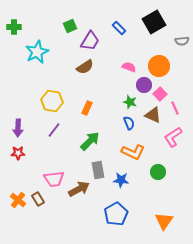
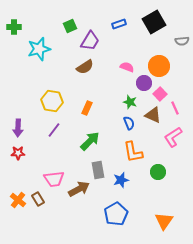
blue rectangle: moved 4 px up; rotated 64 degrees counterclockwise
cyan star: moved 2 px right, 3 px up; rotated 10 degrees clockwise
pink semicircle: moved 2 px left
purple circle: moved 2 px up
orange L-shape: rotated 55 degrees clockwise
blue star: rotated 21 degrees counterclockwise
